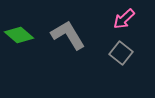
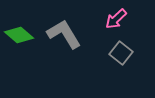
pink arrow: moved 8 px left
gray L-shape: moved 4 px left, 1 px up
